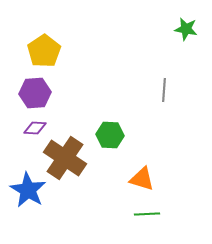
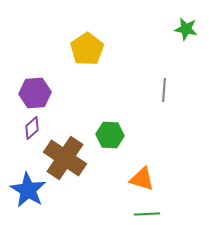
yellow pentagon: moved 43 px right, 2 px up
purple diamond: moved 3 px left; rotated 45 degrees counterclockwise
